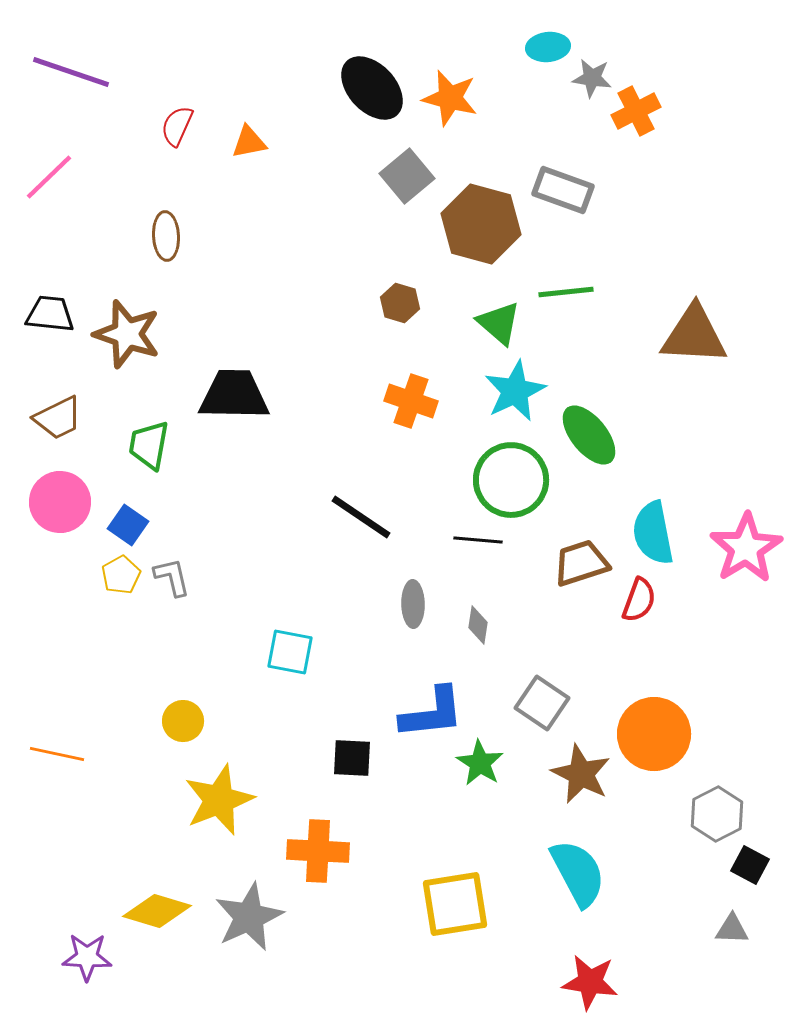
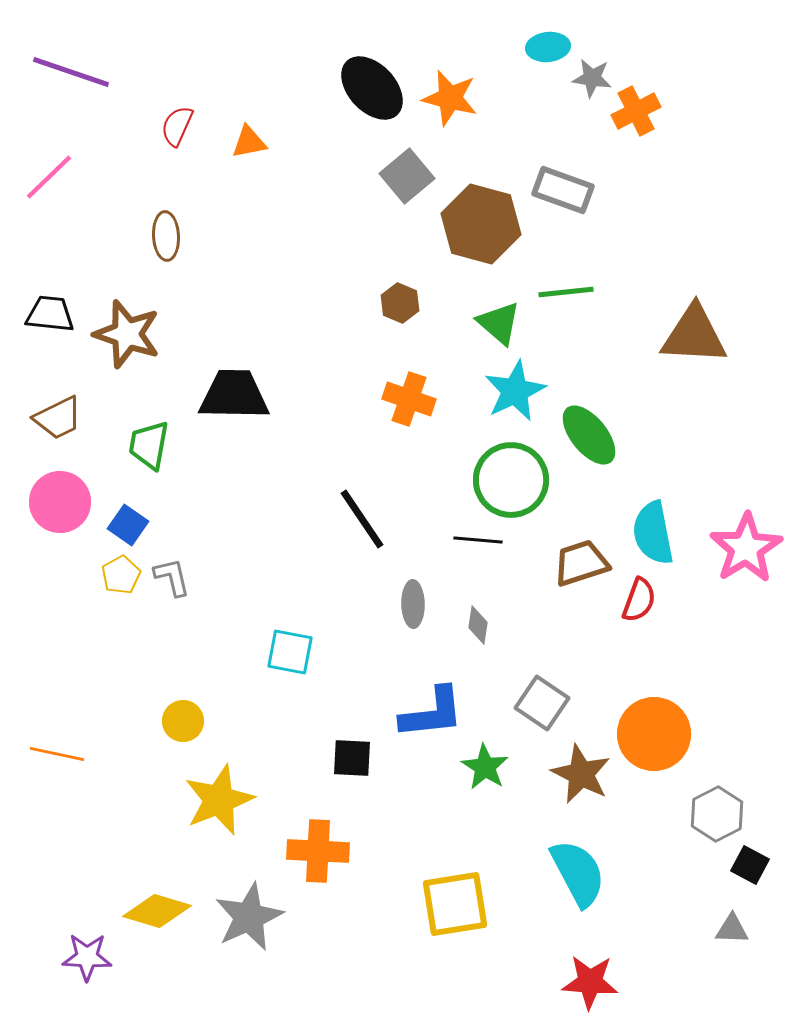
brown hexagon at (400, 303): rotated 6 degrees clockwise
orange cross at (411, 401): moved 2 px left, 2 px up
black line at (361, 517): moved 1 px right, 2 px down; rotated 22 degrees clockwise
green star at (480, 763): moved 5 px right, 4 px down
red star at (590, 982): rotated 4 degrees counterclockwise
